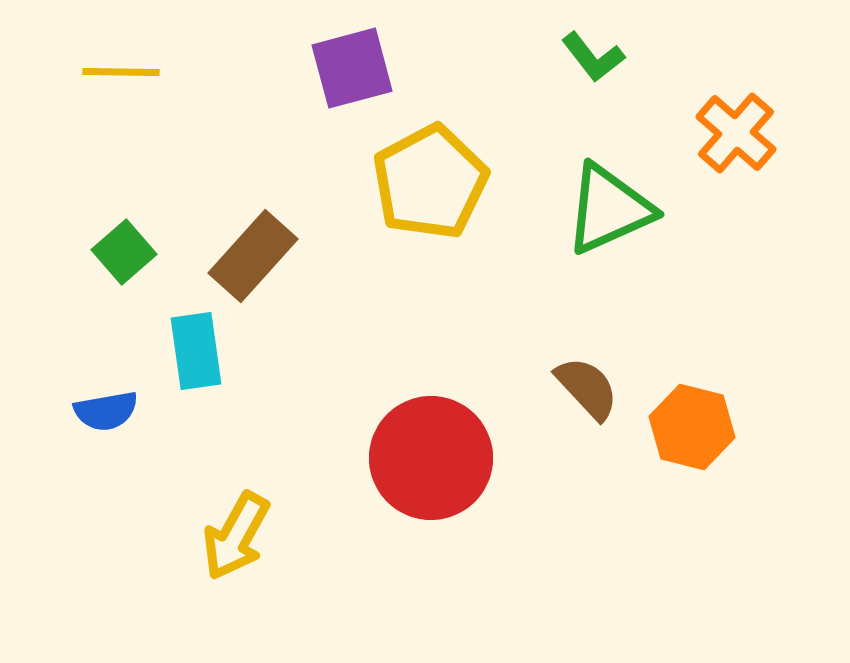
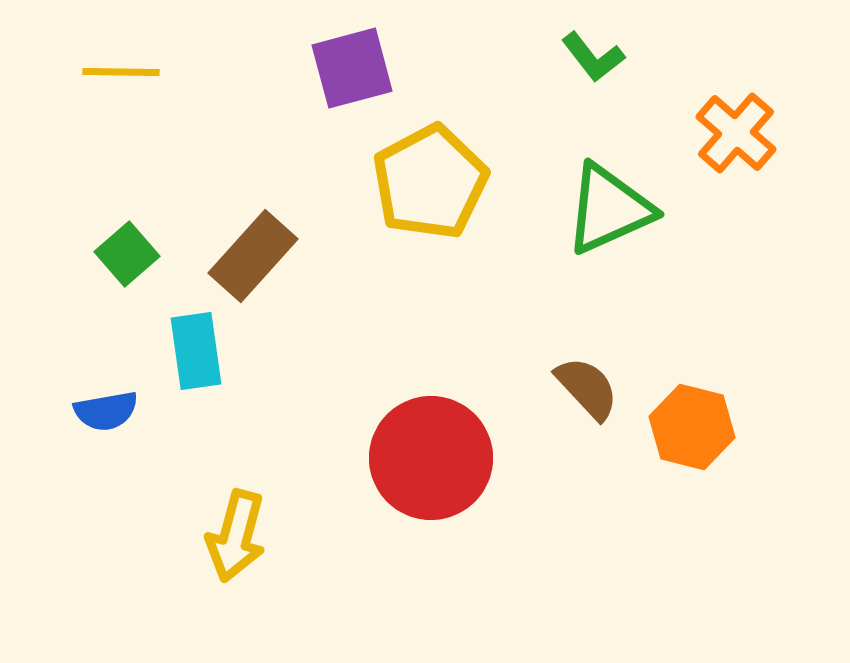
green square: moved 3 px right, 2 px down
yellow arrow: rotated 14 degrees counterclockwise
